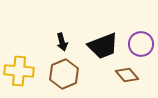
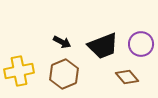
black arrow: rotated 48 degrees counterclockwise
yellow cross: rotated 16 degrees counterclockwise
brown diamond: moved 2 px down
